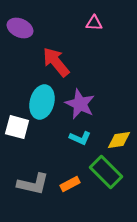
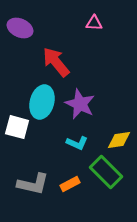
cyan L-shape: moved 3 px left, 5 px down
